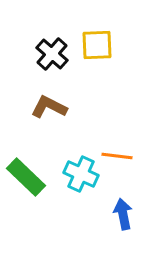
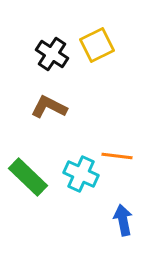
yellow square: rotated 24 degrees counterclockwise
black cross: rotated 8 degrees counterclockwise
green rectangle: moved 2 px right
blue arrow: moved 6 px down
